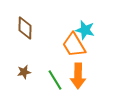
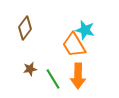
brown diamond: rotated 35 degrees clockwise
brown star: moved 6 px right, 3 px up
green line: moved 2 px left, 1 px up
